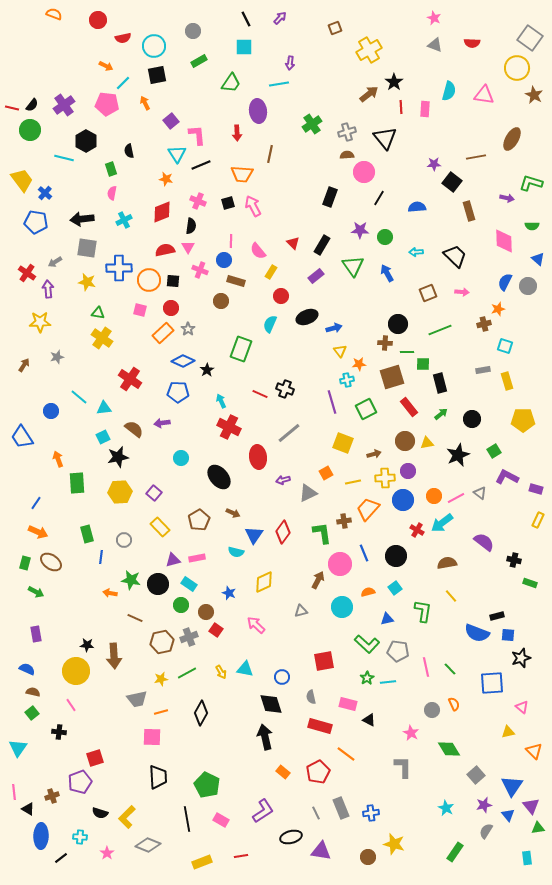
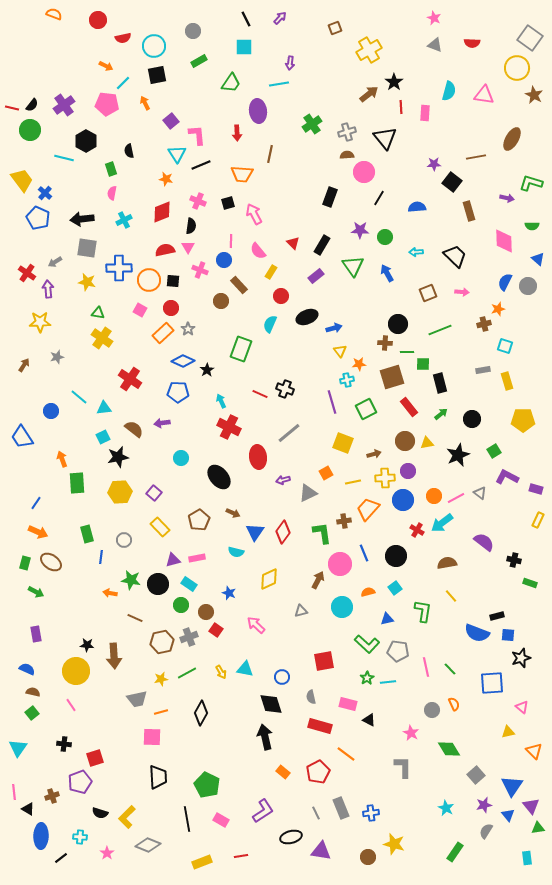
pink rectangle at (425, 109): moved 4 px down
pink arrow at (253, 206): moved 1 px right, 8 px down
blue pentagon at (36, 222): moved 2 px right, 4 px up; rotated 15 degrees clockwise
brown rectangle at (236, 281): moved 3 px right, 4 px down; rotated 30 degrees clockwise
pink square at (140, 310): rotated 16 degrees clockwise
orange arrow at (58, 459): moved 4 px right
blue triangle at (254, 535): moved 1 px right, 3 px up
yellow diamond at (264, 582): moved 5 px right, 3 px up
black cross at (59, 732): moved 5 px right, 12 px down
